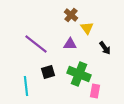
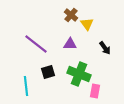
yellow triangle: moved 4 px up
